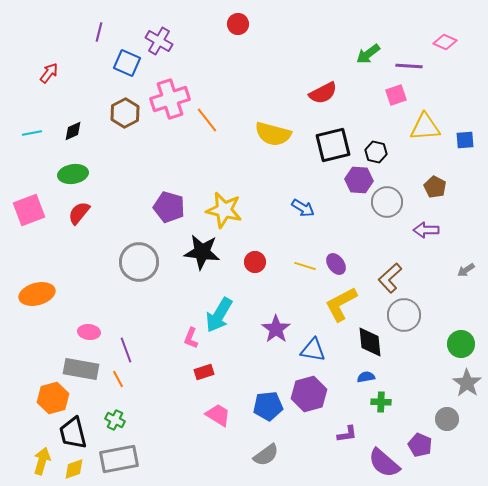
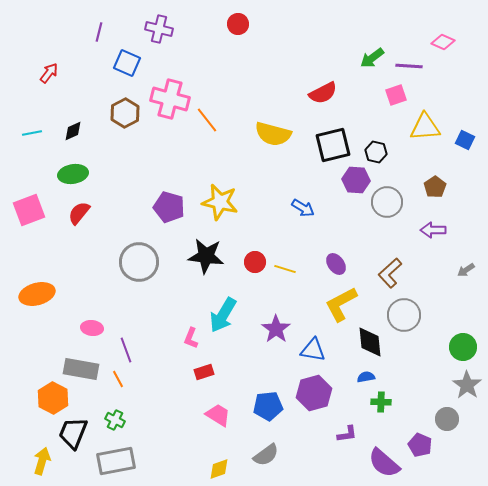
purple cross at (159, 41): moved 12 px up; rotated 16 degrees counterclockwise
pink diamond at (445, 42): moved 2 px left
green arrow at (368, 54): moved 4 px right, 4 px down
pink cross at (170, 99): rotated 33 degrees clockwise
blue square at (465, 140): rotated 30 degrees clockwise
purple hexagon at (359, 180): moved 3 px left
brown pentagon at (435, 187): rotated 10 degrees clockwise
yellow star at (224, 210): moved 4 px left, 8 px up
purple arrow at (426, 230): moved 7 px right
black star at (202, 252): moved 4 px right, 4 px down
yellow line at (305, 266): moved 20 px left, 3 px down
brown L-shape at (390, 278): moved 5 px up
cyan arrow at (219, 315): moved 4 px right
pink ellipse at (89, 332): moved 3 px right, 4 px up
green circle at (461, 344): moved 2 px right, 3 px down
gray star at (467, 383): moved 2 px down
purple hexagon at (309, 394): moved 5 px right, 1 px up
orange hexagon at (53, 398): rotated 16 degrees counterclockwise
black trapezoid at (73, 433): rotated 36 degrees clockwise
gray rectangle at (119, 459): moved 3 px left, 2 px down
yellow diamond at (74, 469): moved 145 px right
